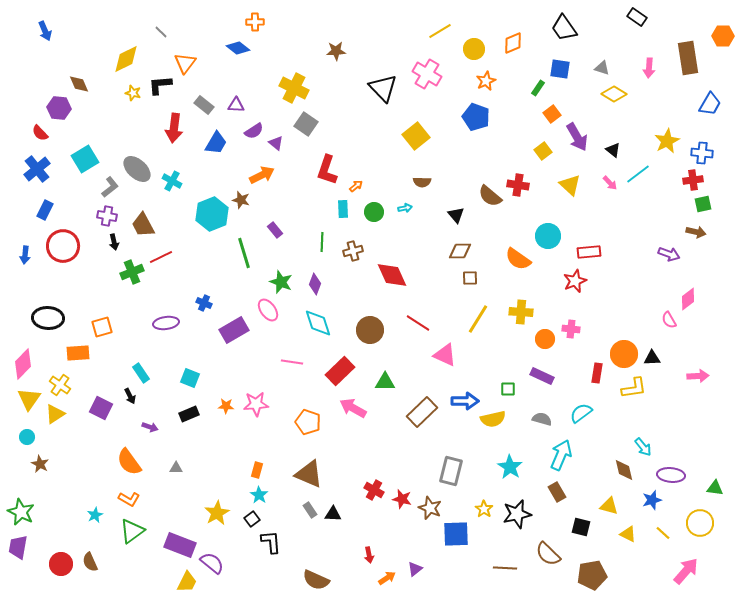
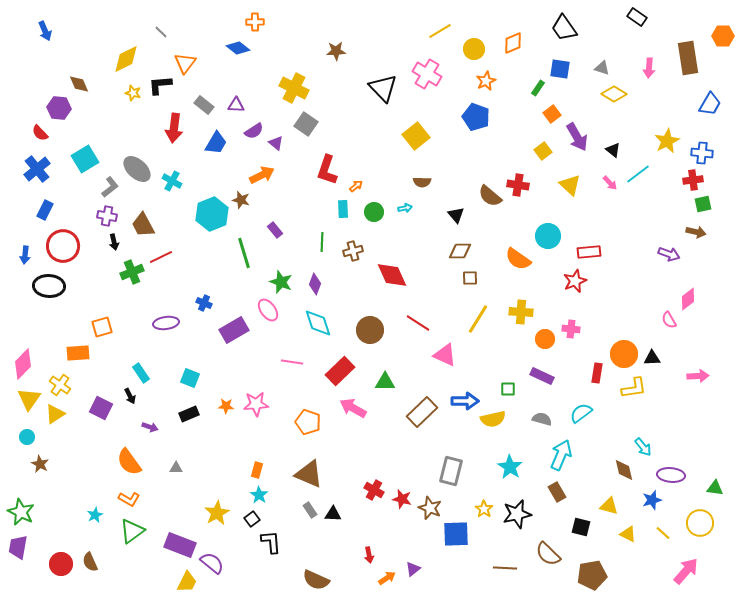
black ellipse at (48, 318): moved 1 px right, 32 px up
purple triangle at (415, 569): moved 2 px left
